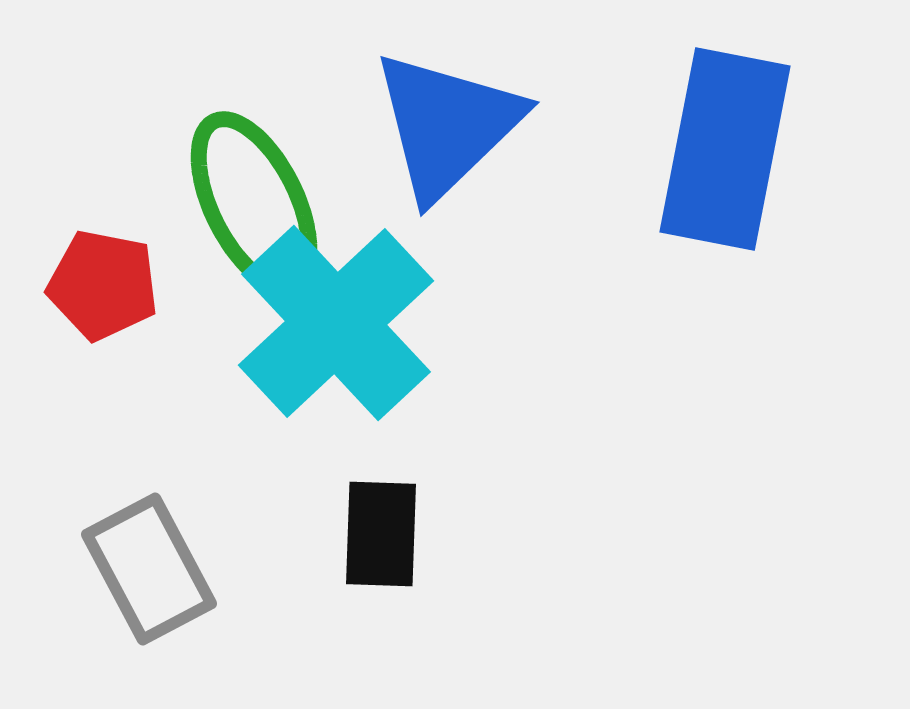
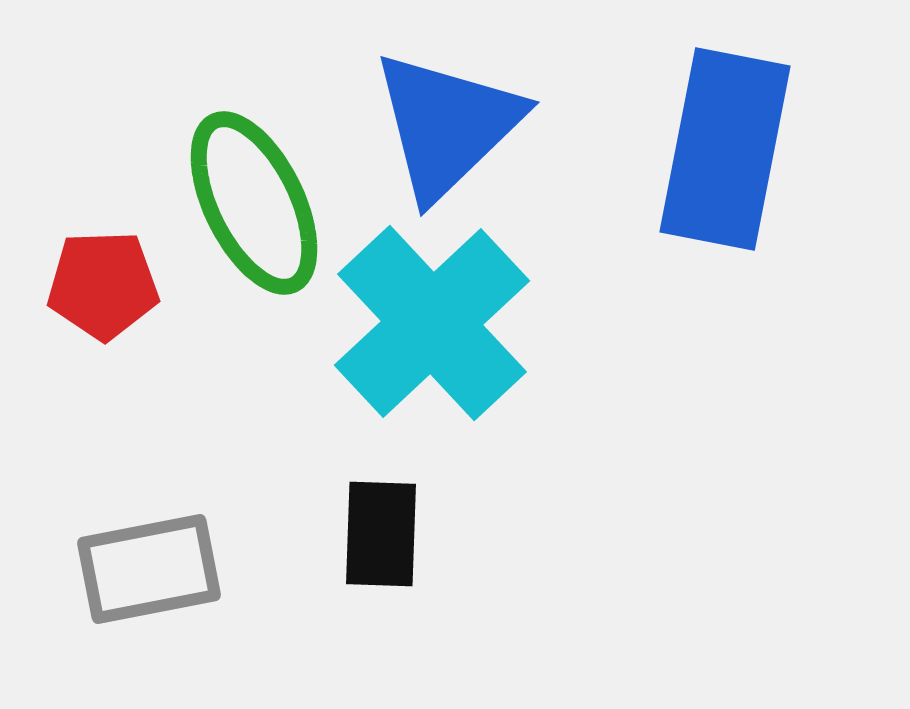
red pentagon: rotated 13 degrees counterclockwise
cyan cross: moved 96 px right
gray rectangle: rotated 73 degrees counterclockwise
